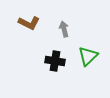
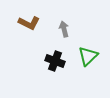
black cross: rotated 12 degrees clockwise
